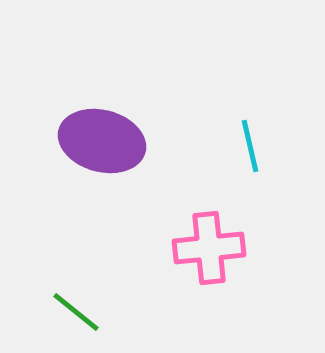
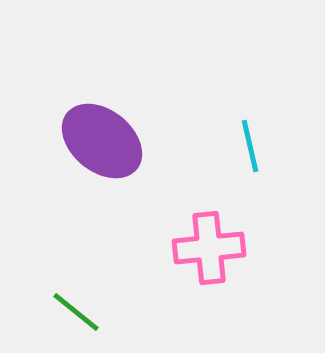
purple ellipse: rotated 24 degrees clockwise
